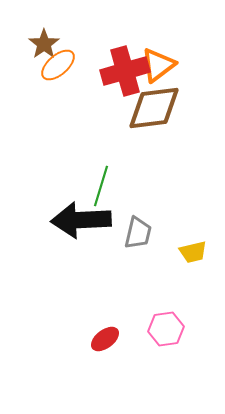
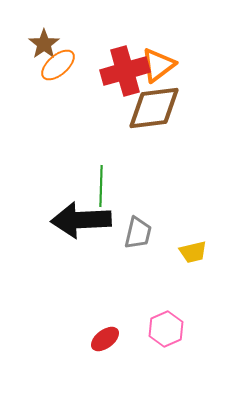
green line: rotated 15 degrees counterclockwise
pink hexagon: rotated 16 degrees counterclockwise
